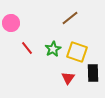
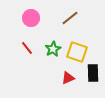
pink circle: moved 20 px right, 5 px up
red triangle: rotated 32 degrees clockwise
